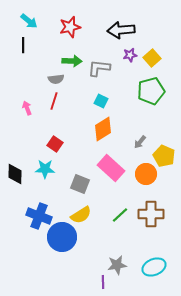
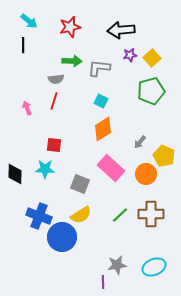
red square: moved 1 px left, 1 px down; rotated 28 degrees counterclockwise
